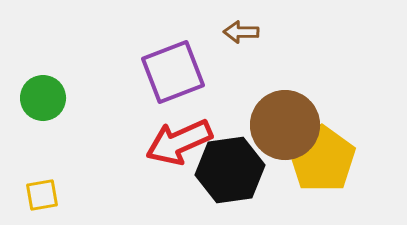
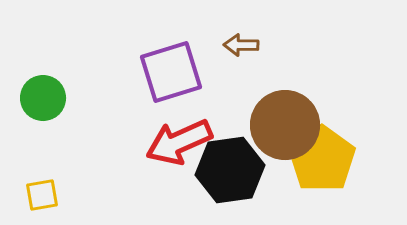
brown arrow: moved 13 px down
purple square: moved 2 px left; rotated 4 degrees clockwise
